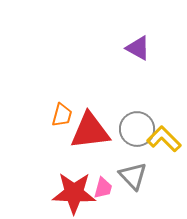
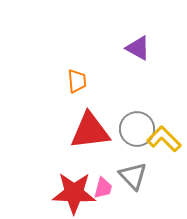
orange trapezoid: moved 15 px right, 34 px up; rotated 20 degrees counterclockwise
